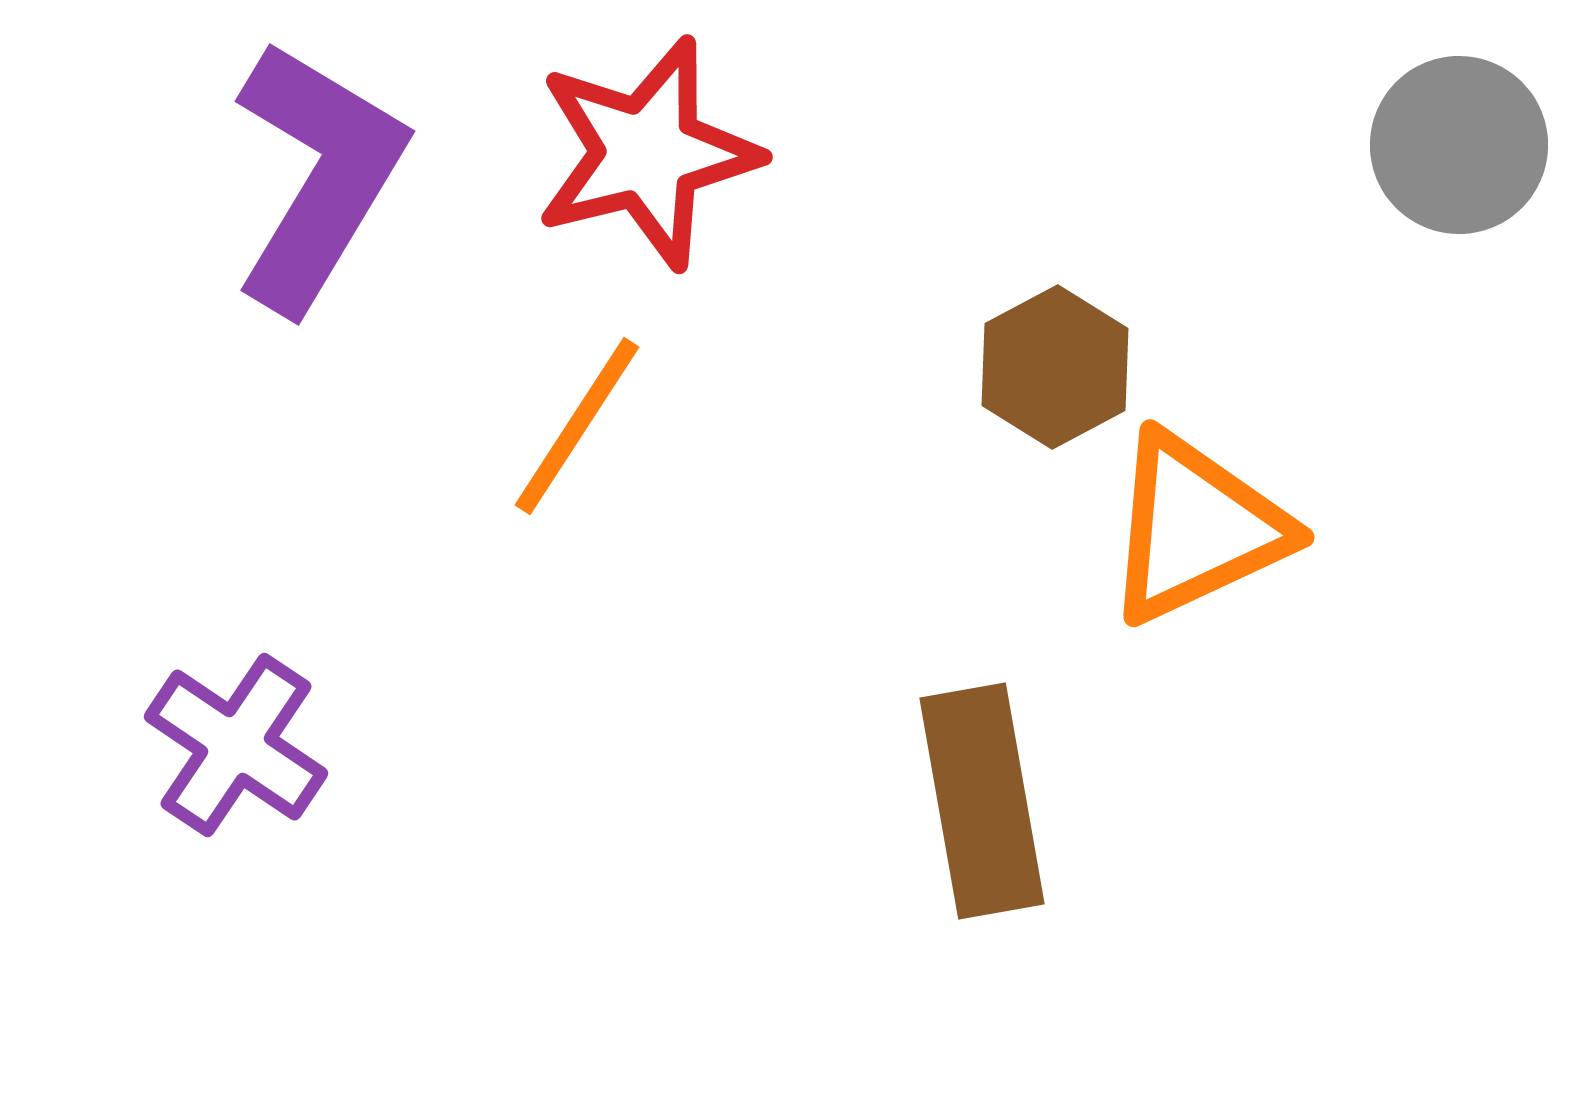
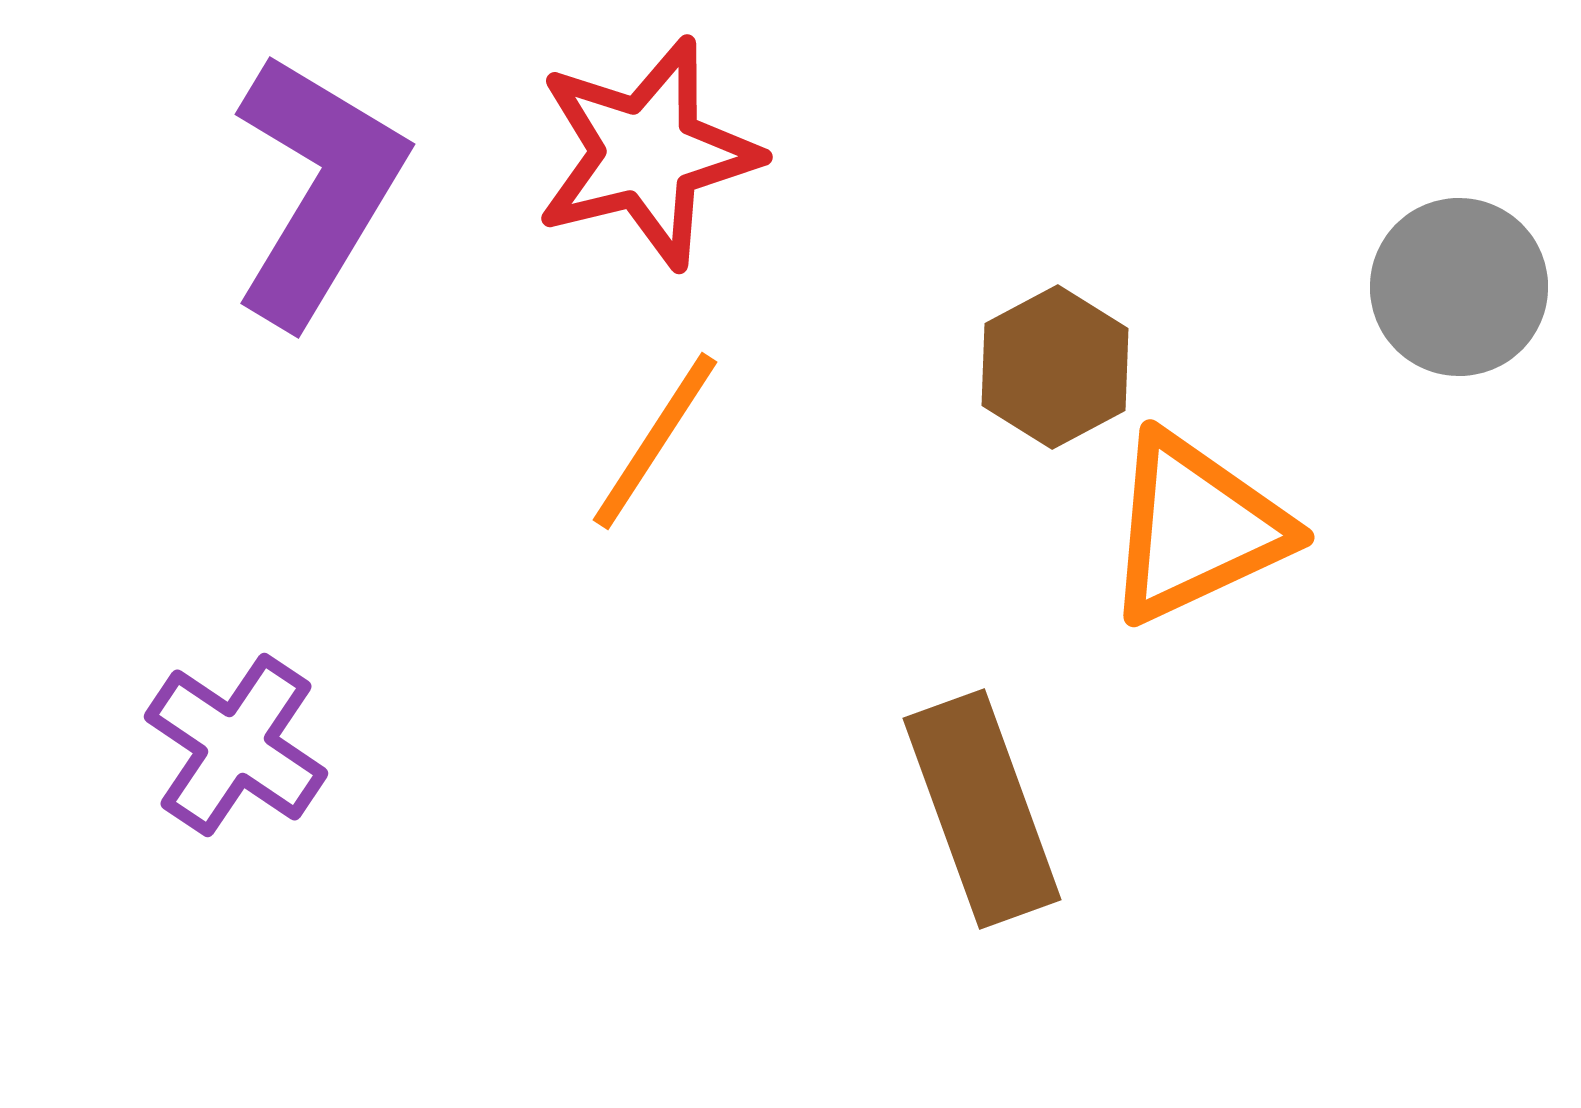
gray circle: moved 142 px down
purple L-shape: moved 13 px down
orange line: moved 78 px right, 15 px down
brown rectangle: moved 8 px down; rotated 10 degrees counterclockwise
